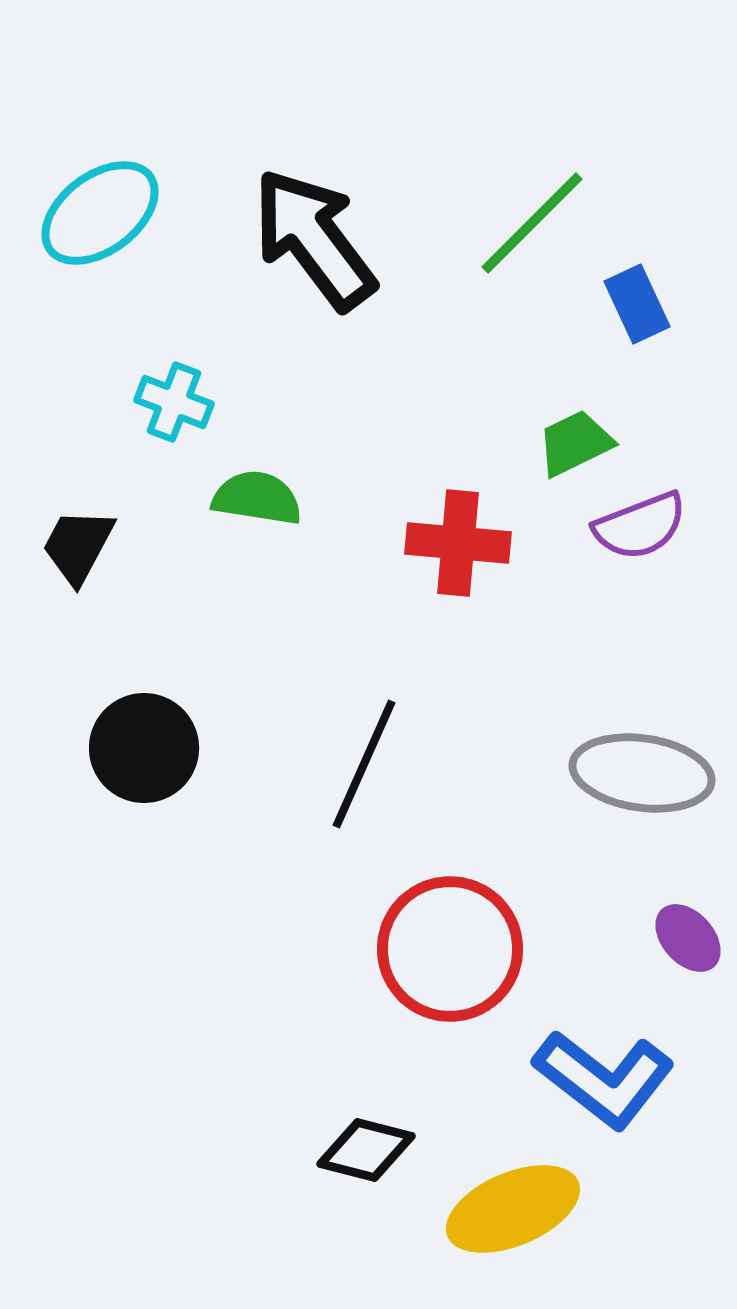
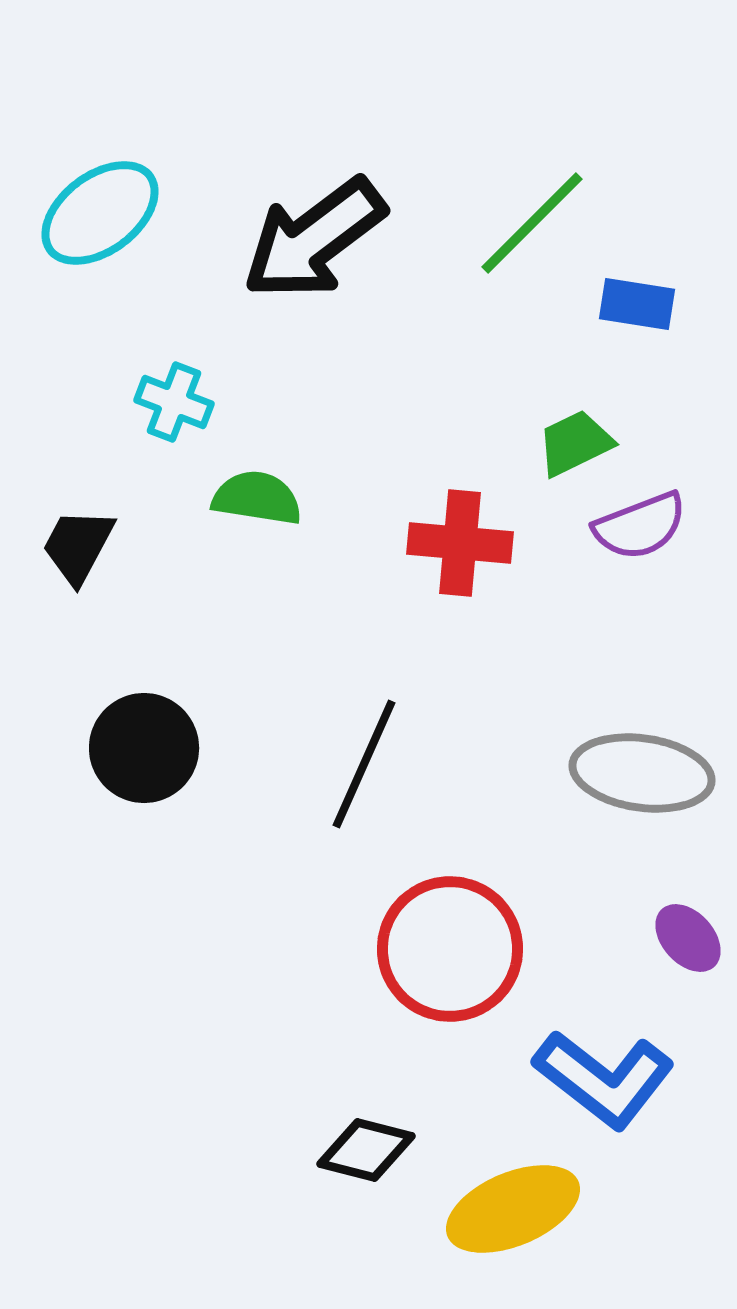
black arrow: rotated 90 degrees counterclockwise
blue rectangle: rotated 56 degrees counterclockwise
red cross: moved 2 px right
